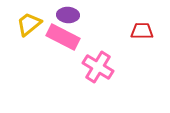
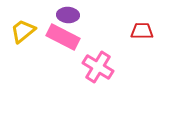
yellow trapezoid: moved 6 px left, 7 px down
